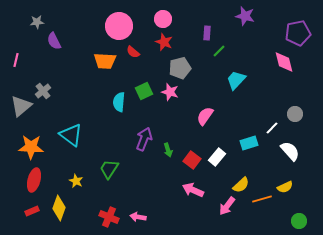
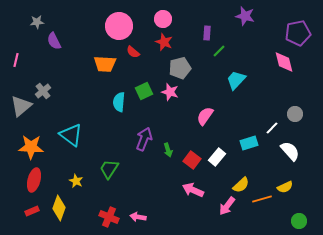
orange trapezoid at (105, 61): moved 3 px down
